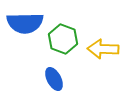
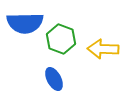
green hexagon: moved 2 px left
